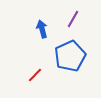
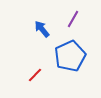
blue arrow: rotated 24 degrees counterclockwise
